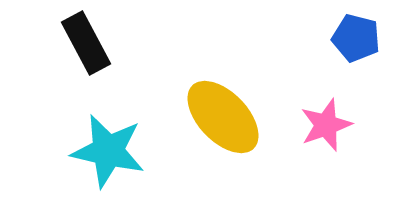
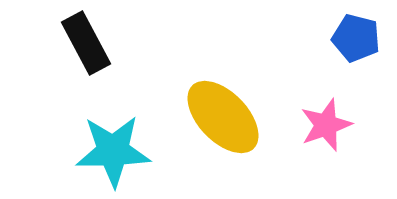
cyan star: moved 5 px right; rotated 14 degrees counterclockwise
